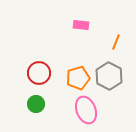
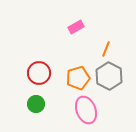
pink rectangle: moved 5 px left, 2 px down; rotated 35 degrees counterclockwise
orange line: moved 10 px left, 7 px down
